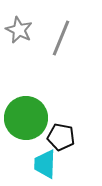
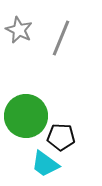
green circle: moved 2 px up
black pentagon: rotated 8 degrees counterclockwise
cyan trapezoid: rotated 56 degrees counterclockwise
